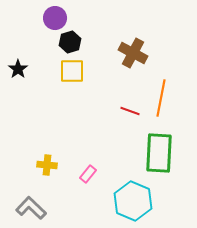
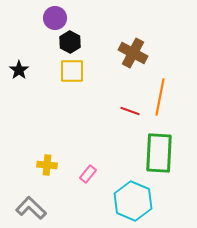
black hexagon: rotated 15 degrees counterclockwise
black star: moved 1 px right, 1 px down
orange line: moved 1 px left, 1 px up
